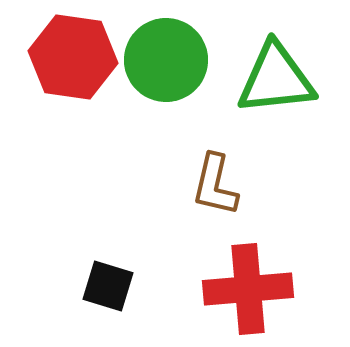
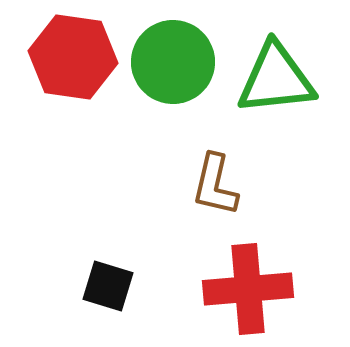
green circle: moved 7 px right, 2 px down
